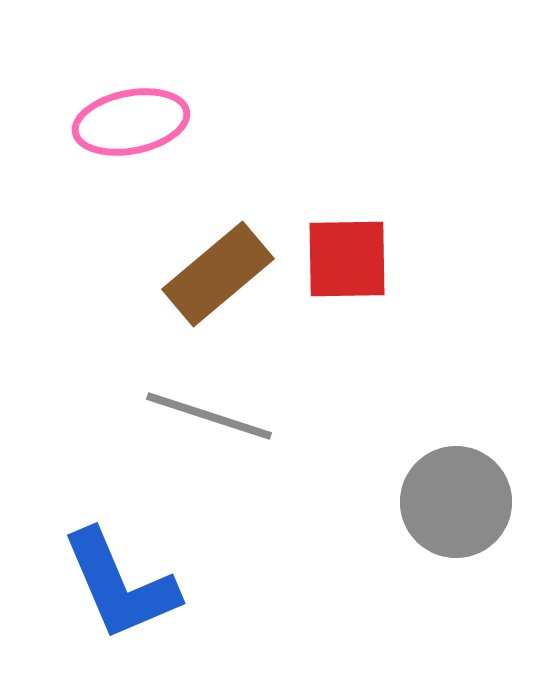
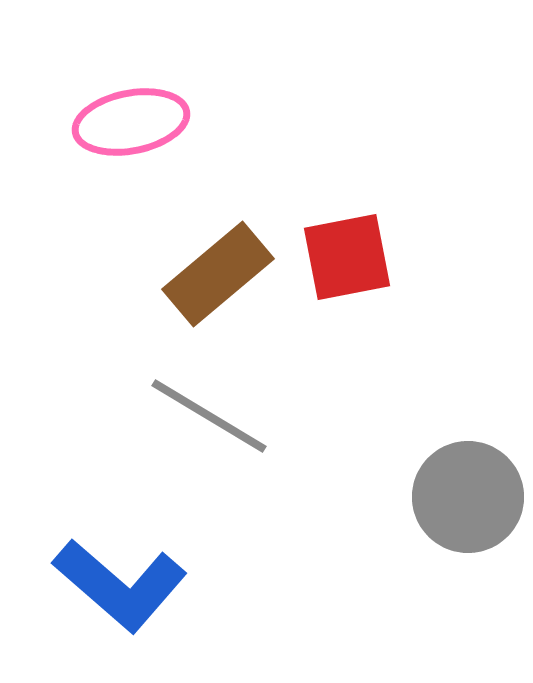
red square: moved 2 px up; rotated 10 degrees counterclockwise
gray line: rotated 13 degrees clockwise
gray circle: moved 12 px right, 5 px up
blue L-shape: rotated 26 degrees counterclockwise
